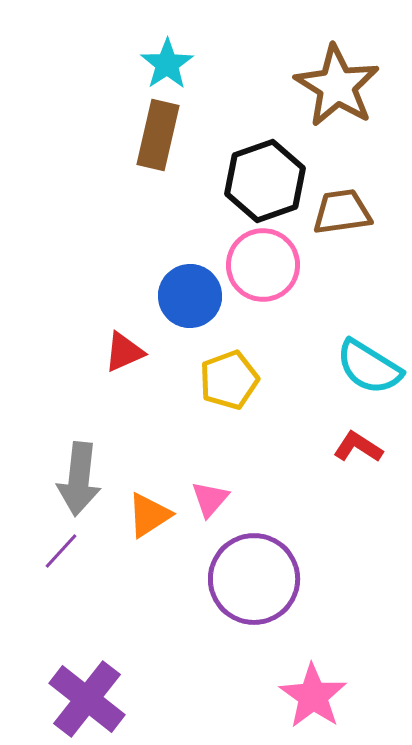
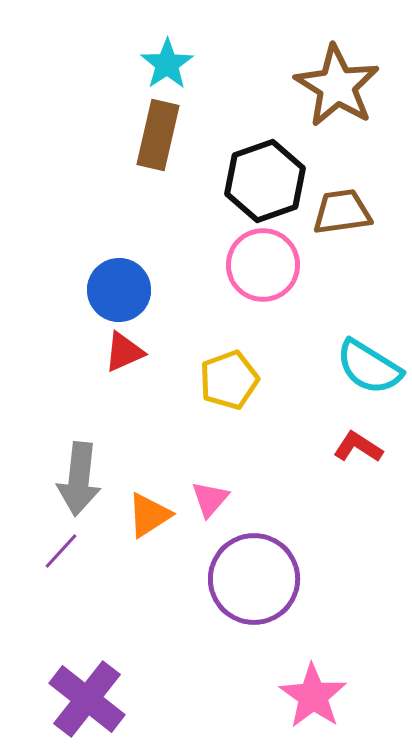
blue circle: moved 71 px left, 6 px up
